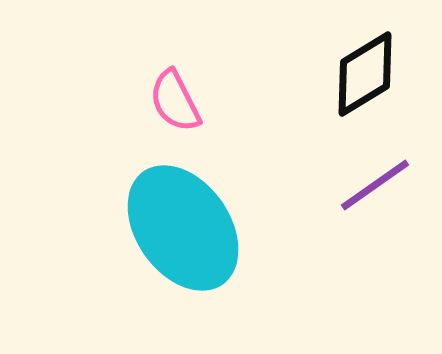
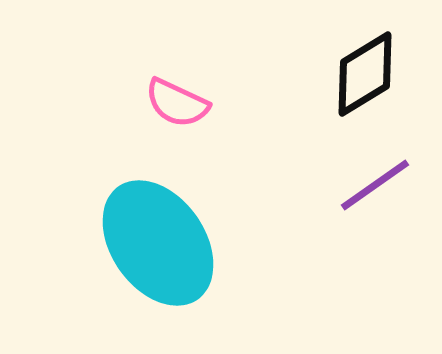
pink semicircle: moved 2 px right, 2 px down; rotated 38 degrees counterclockwise
cyan ellipse: moved 25 px left, 15 px down
